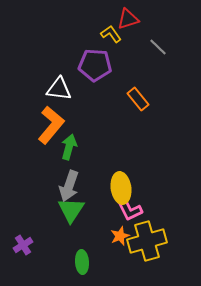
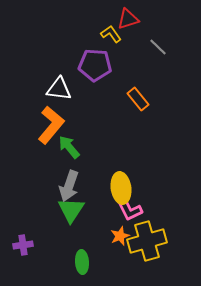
green arrow: rotated 55 degrees counterclockwise
purple cross: rotated 24 degrees clockwise
